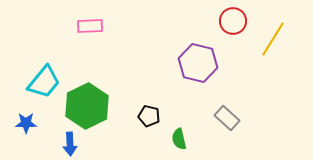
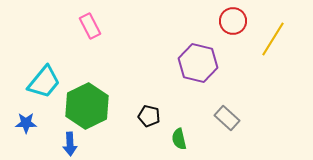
pink rectangle: rotated 65 degrees clockwise
